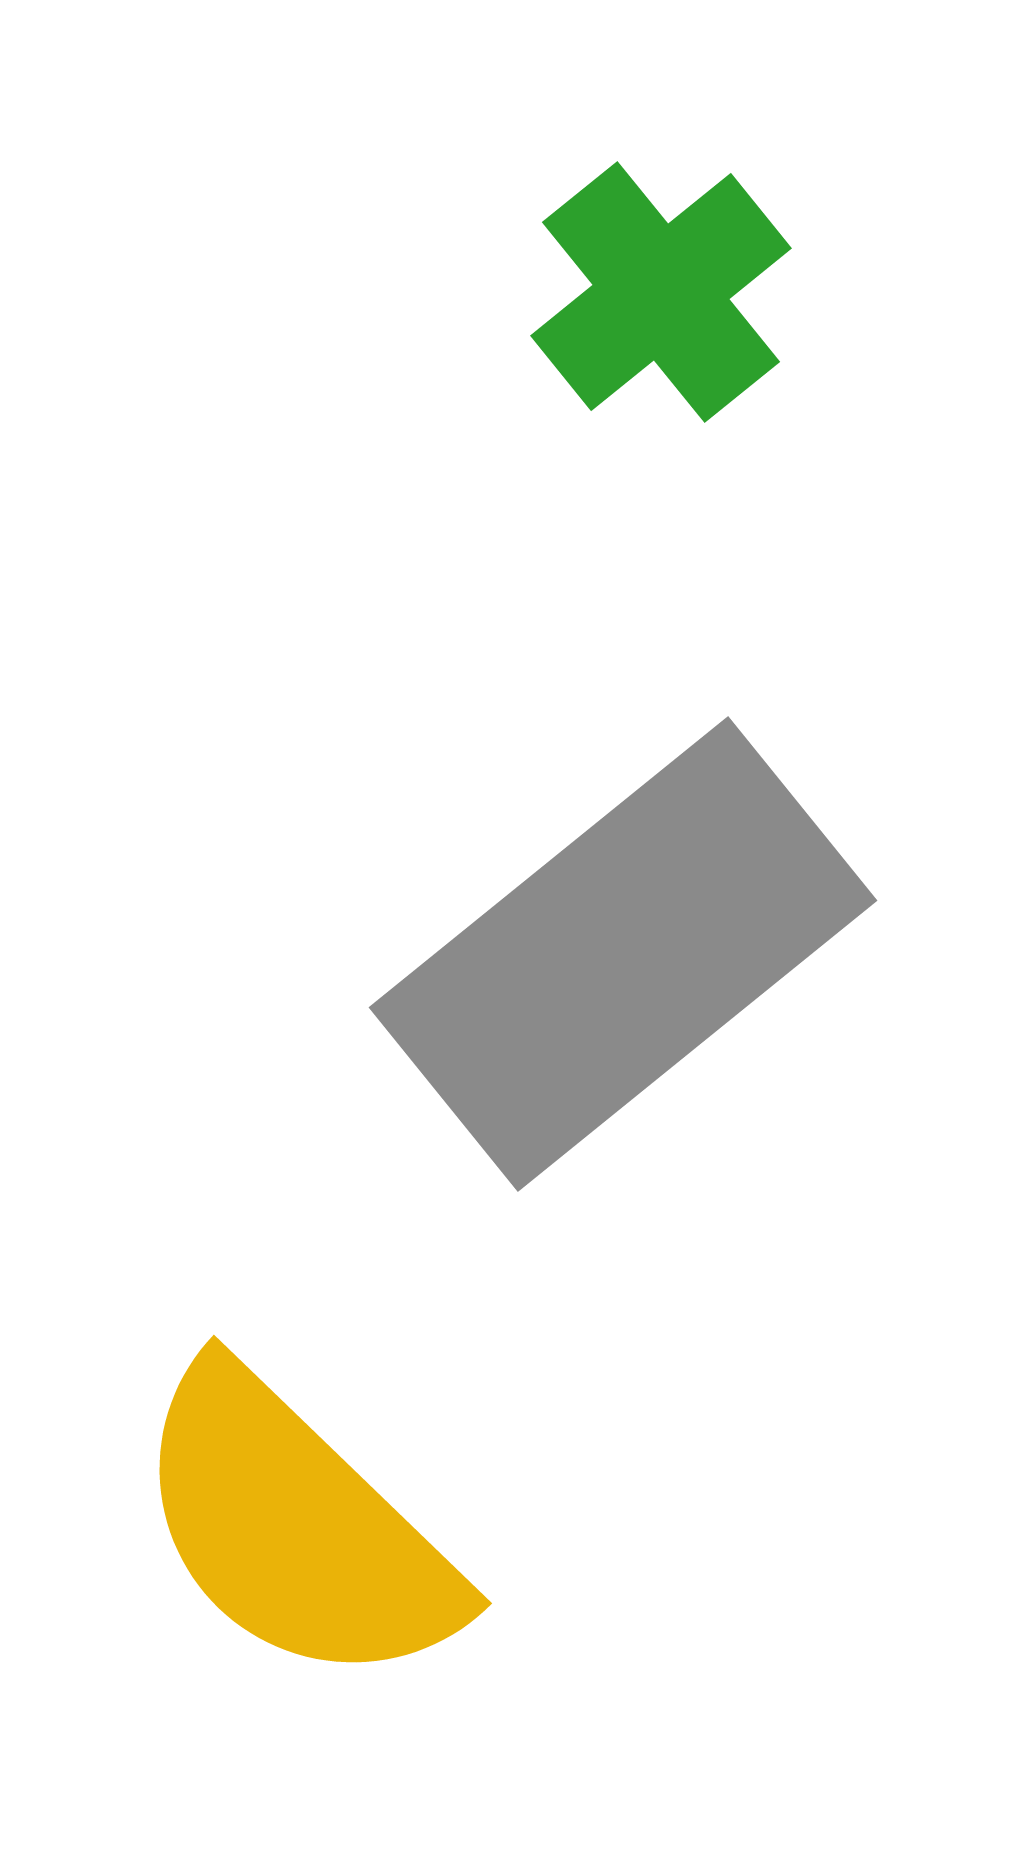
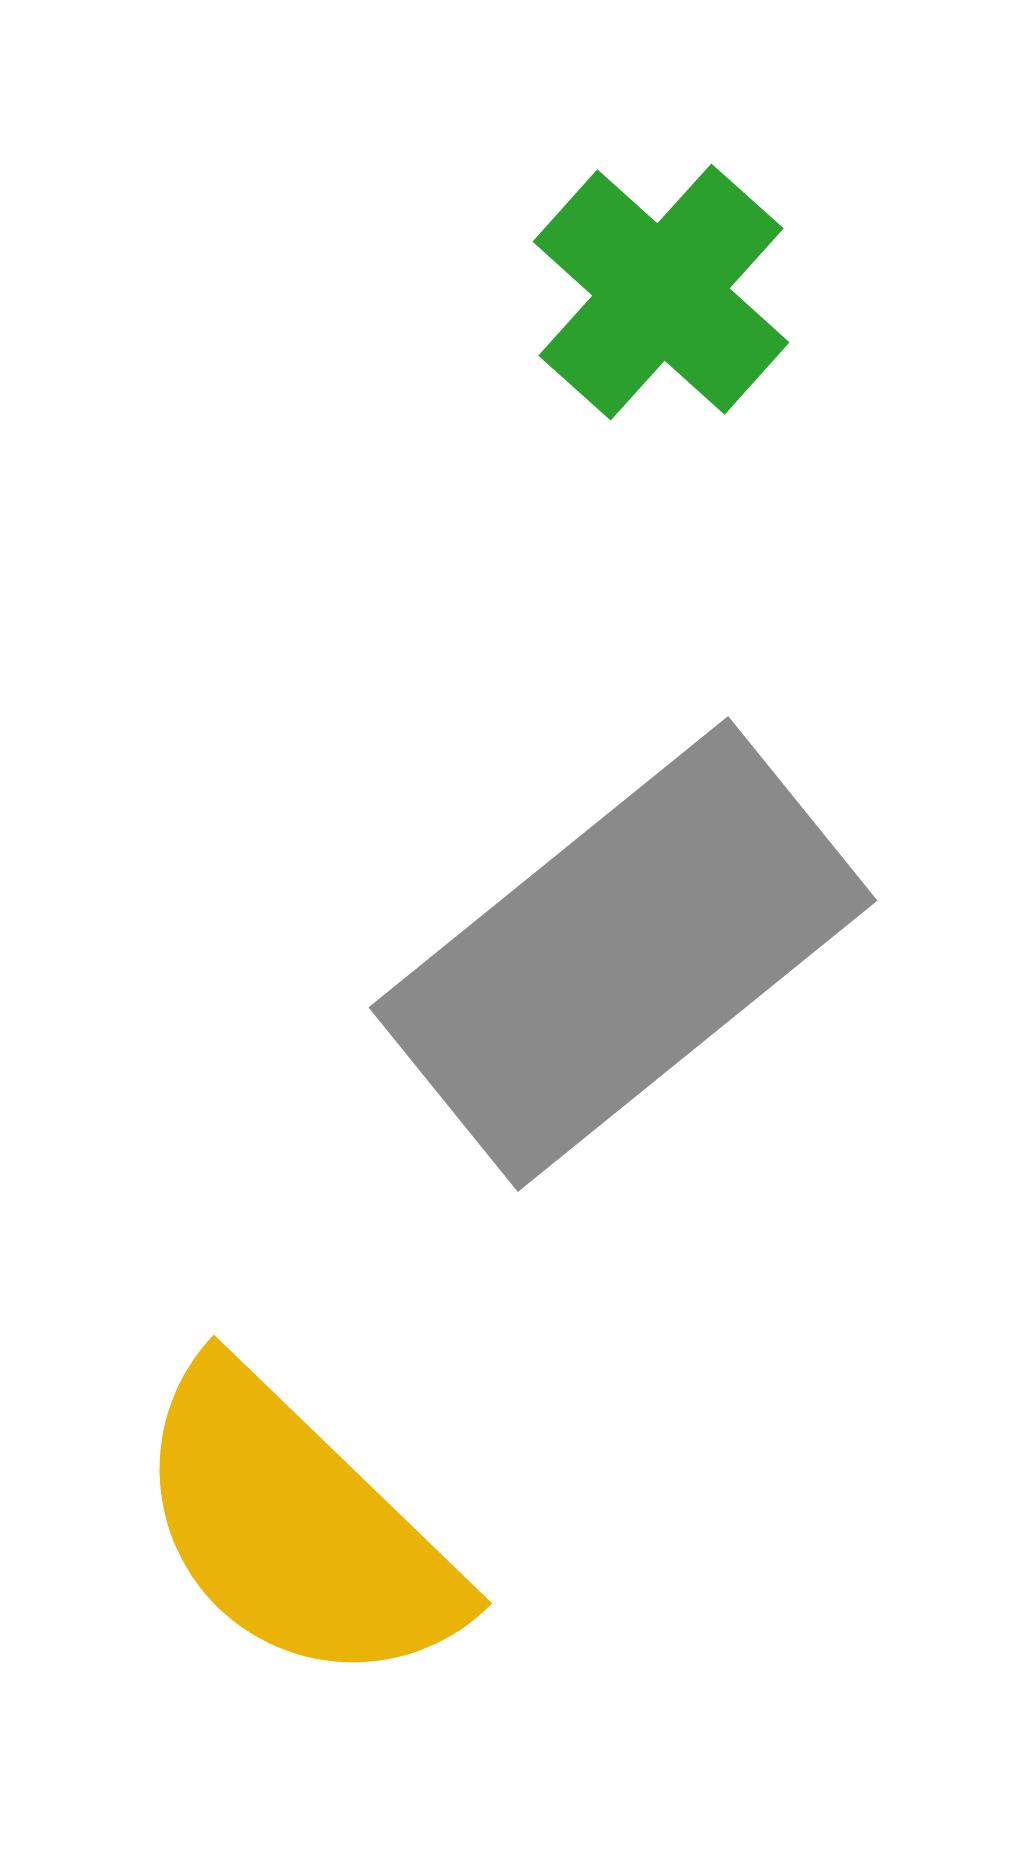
green cross: rotated 9 degrees counterclockwise
